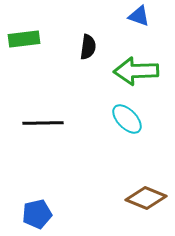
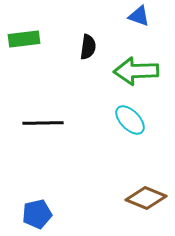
cyan ellipse: moved 3 px right, 1 px down
